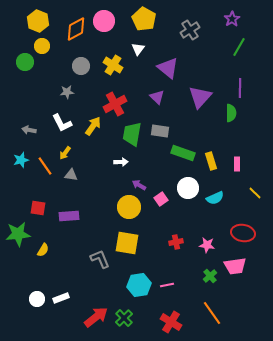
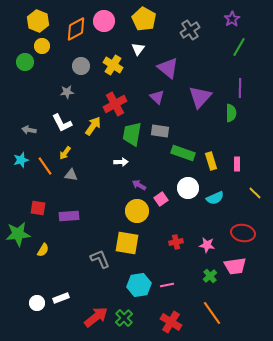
yellow circle at (129, 207): moved 8 px right, 4 px down
white circle at (37, 299): moved 4 px down
